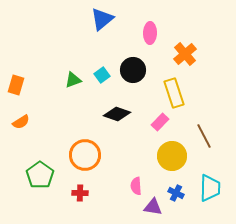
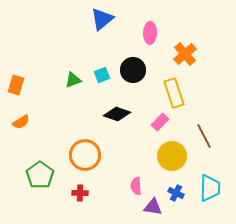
cyan square: rotated 14 degrees clockwise
